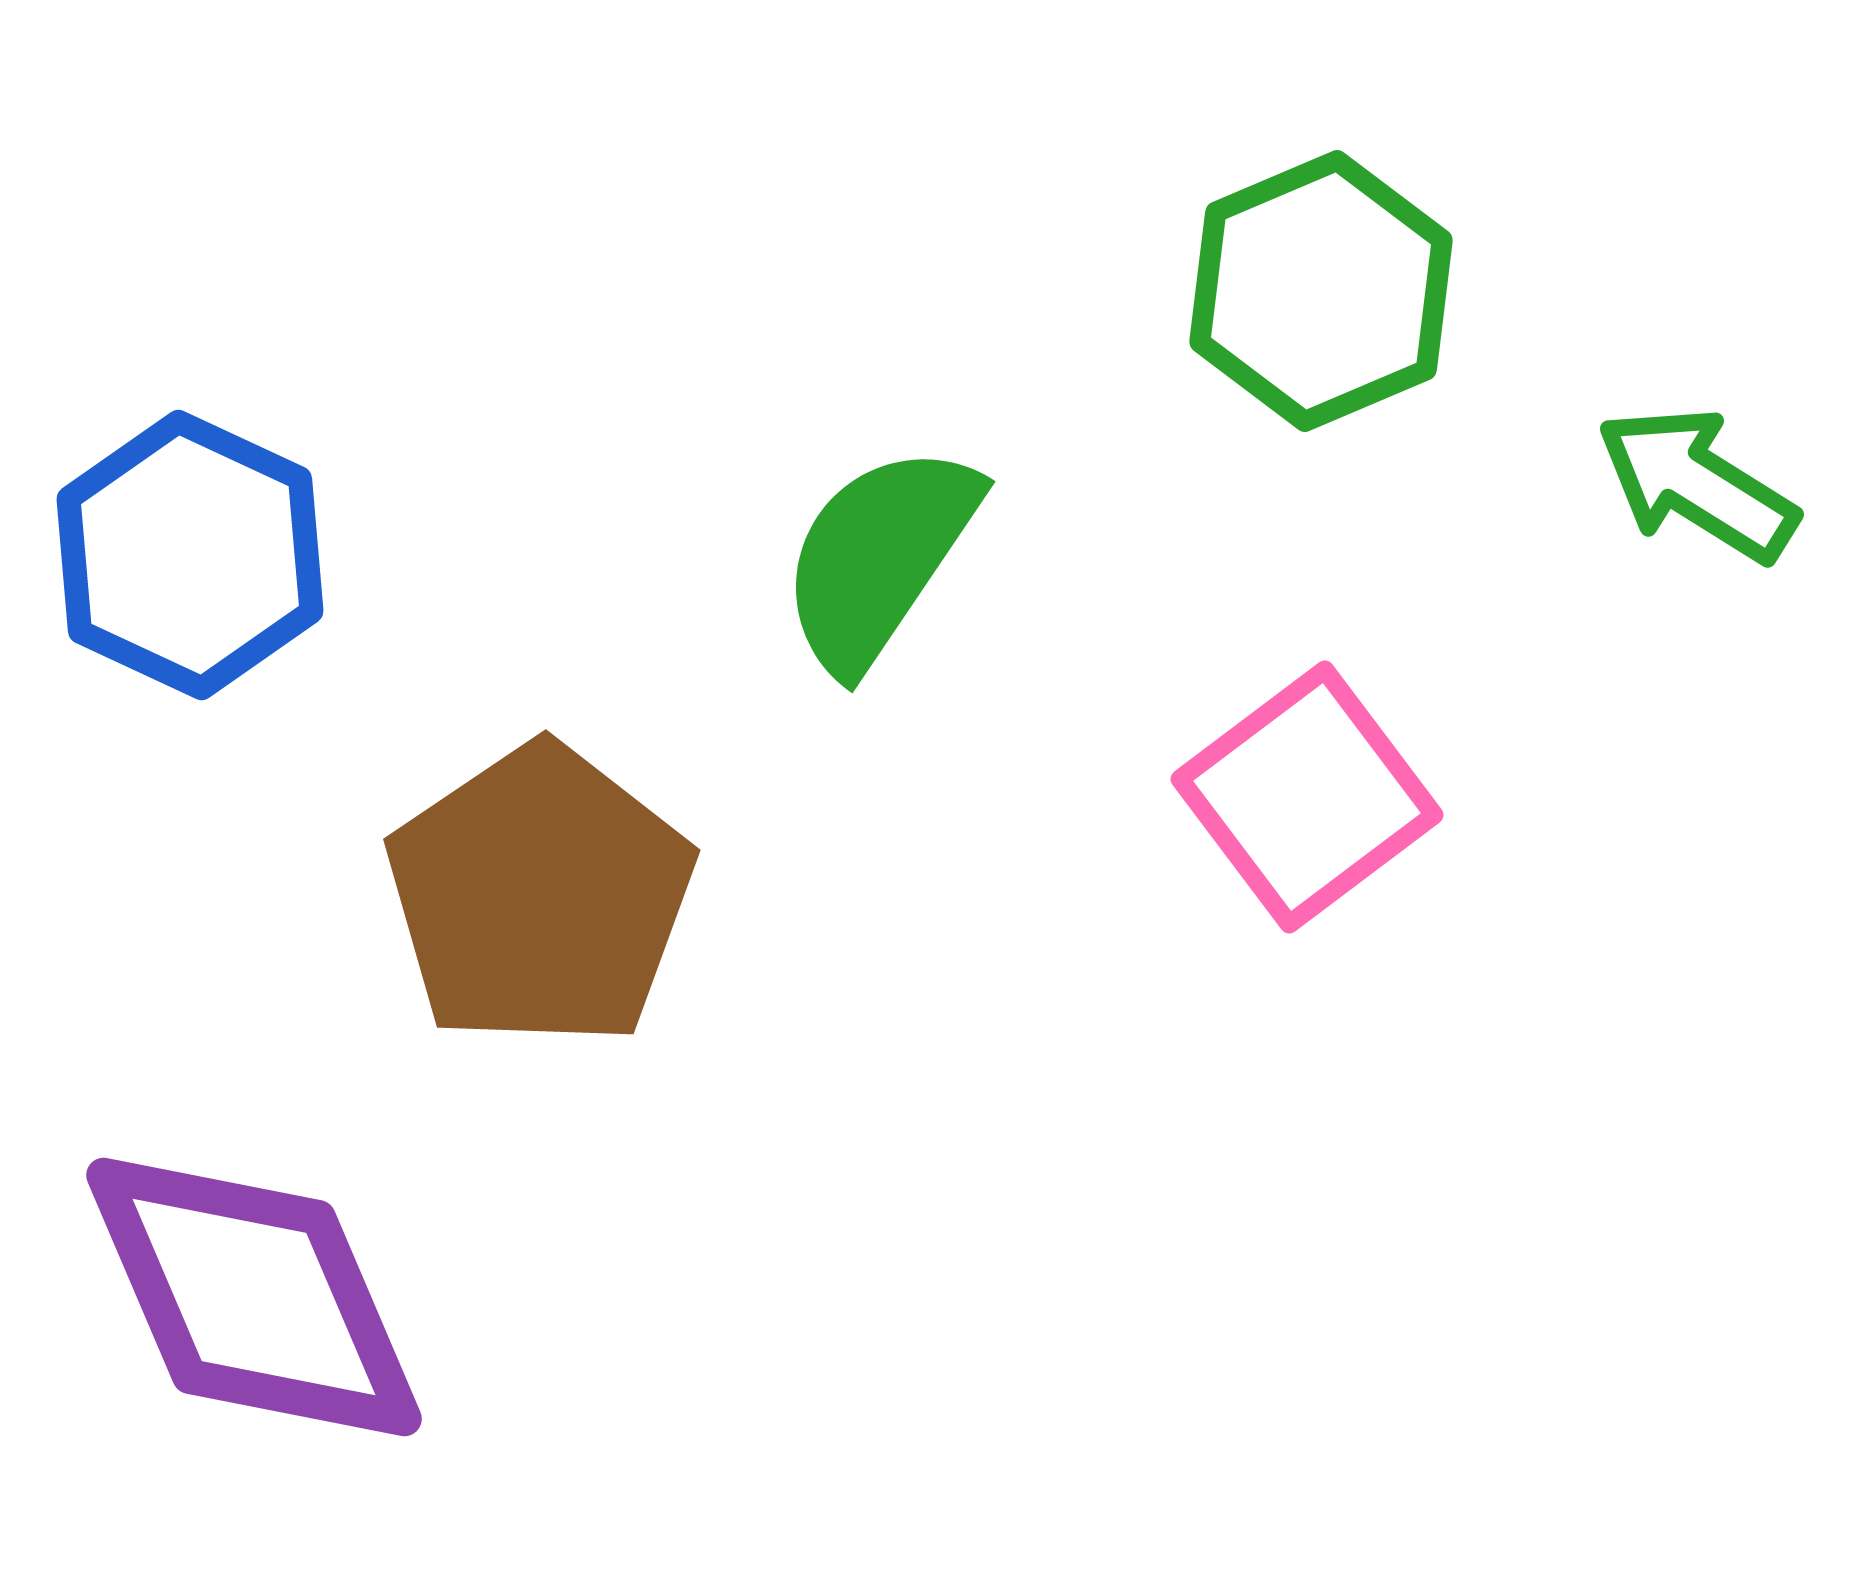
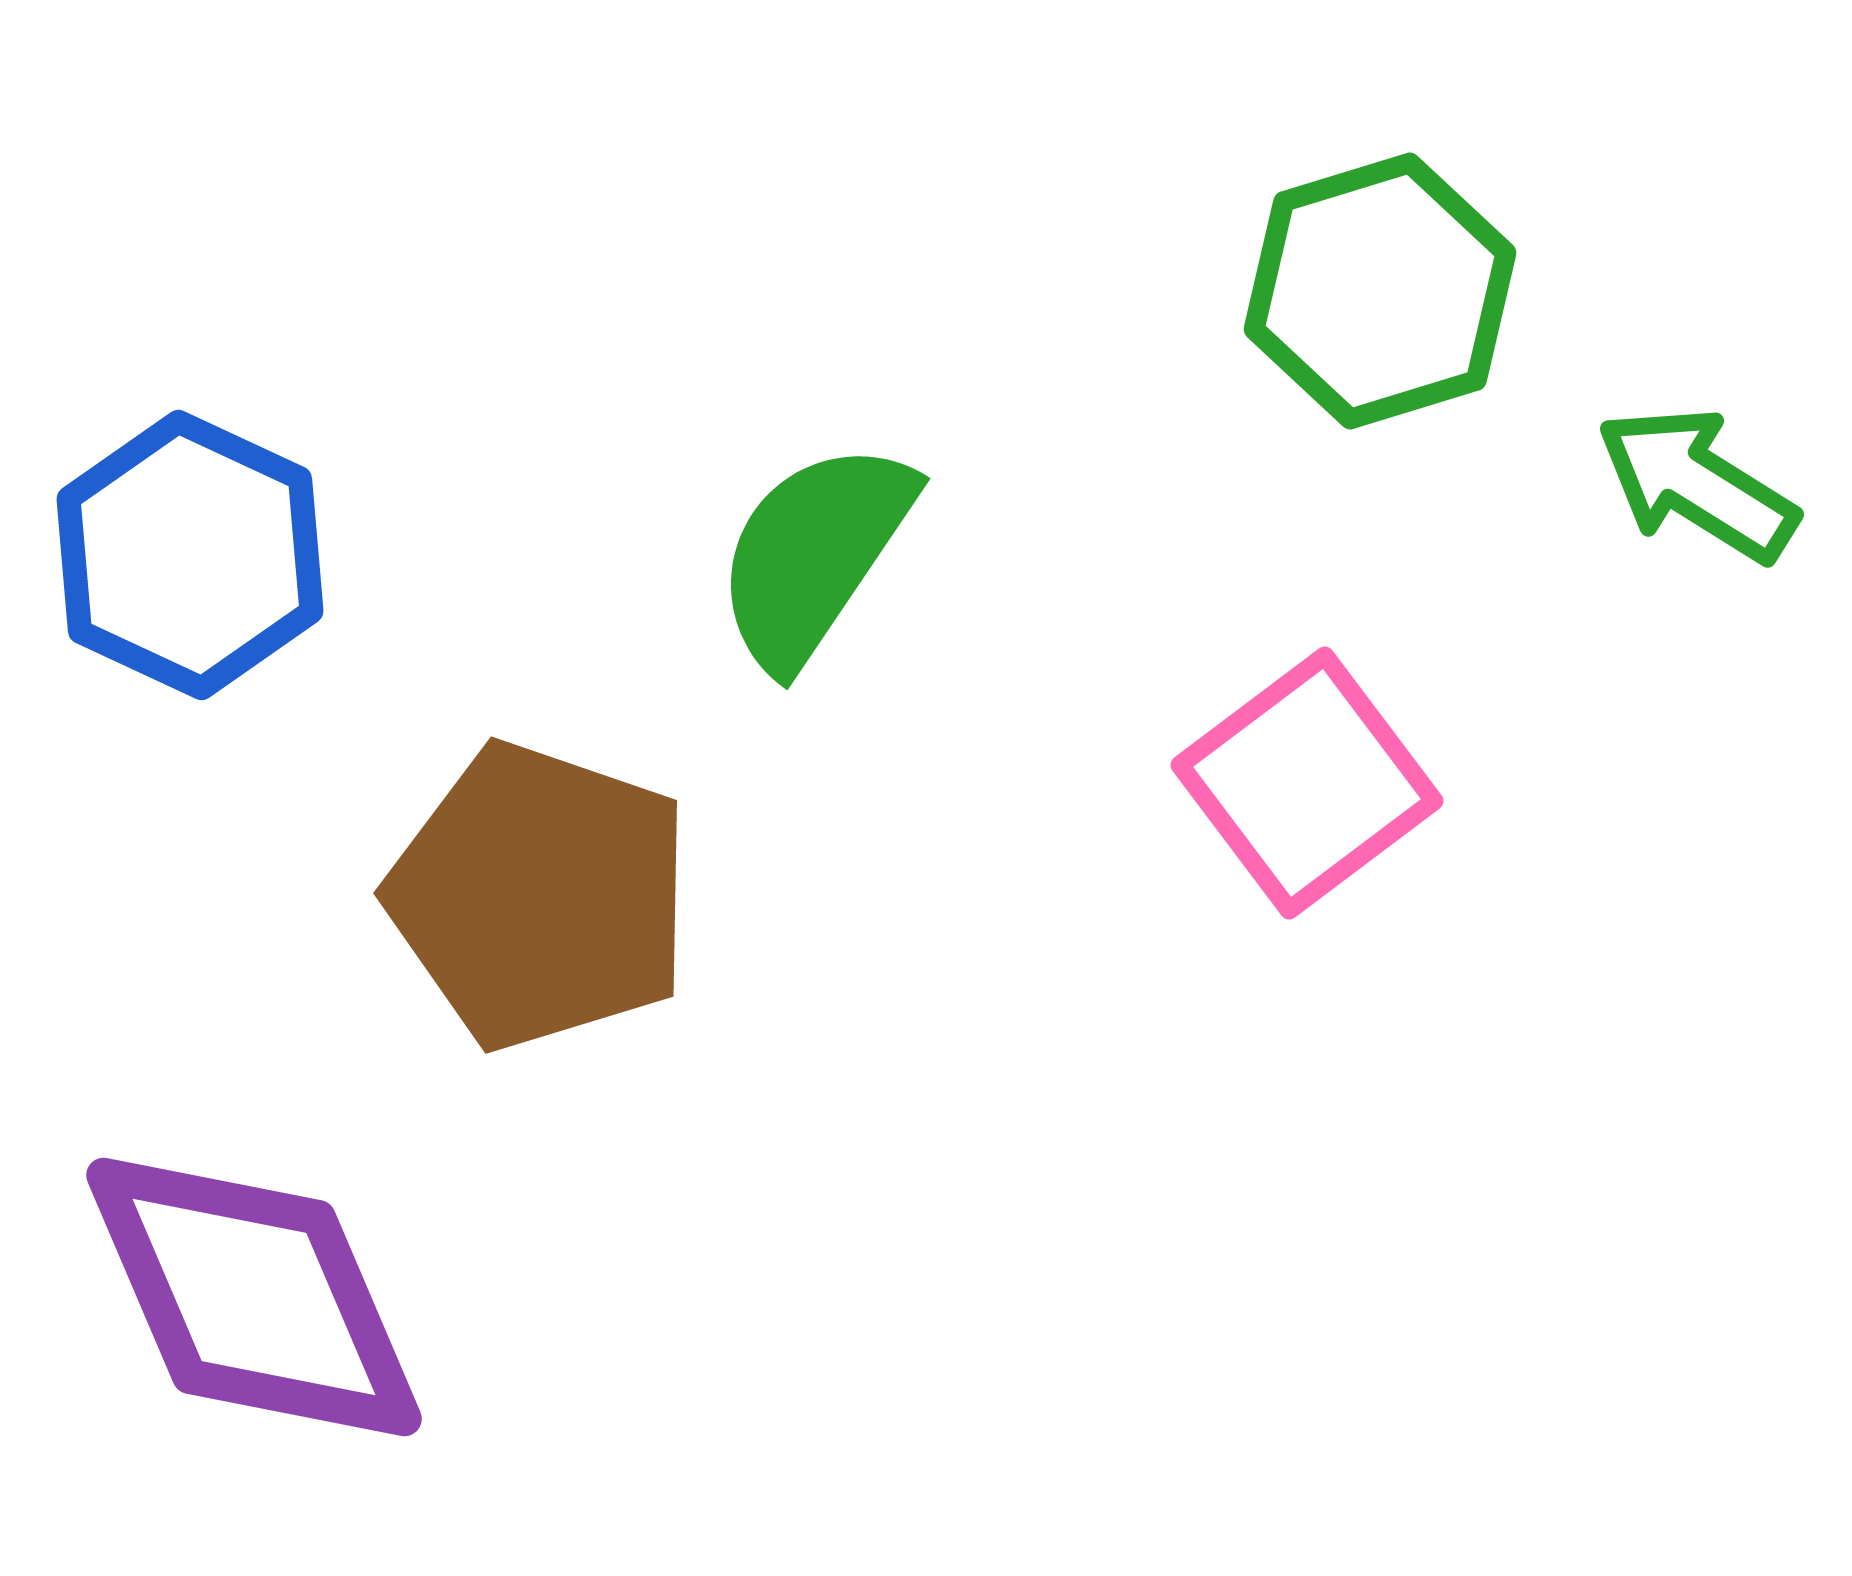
green hexagon: moved 59 px right; rotated 6 degrees clockwise
green semicircle: moved 65 px left, 3 px up
pink square: moved 14 px up
brown pentagon: rotated 19 degrees counterclockwise
